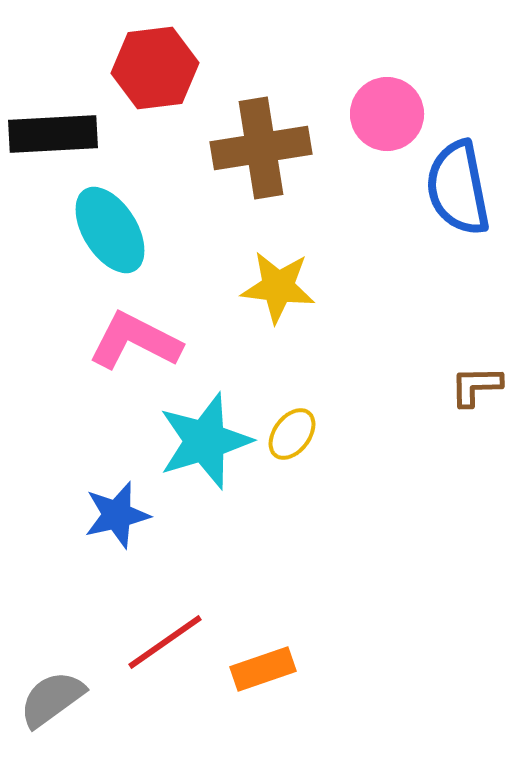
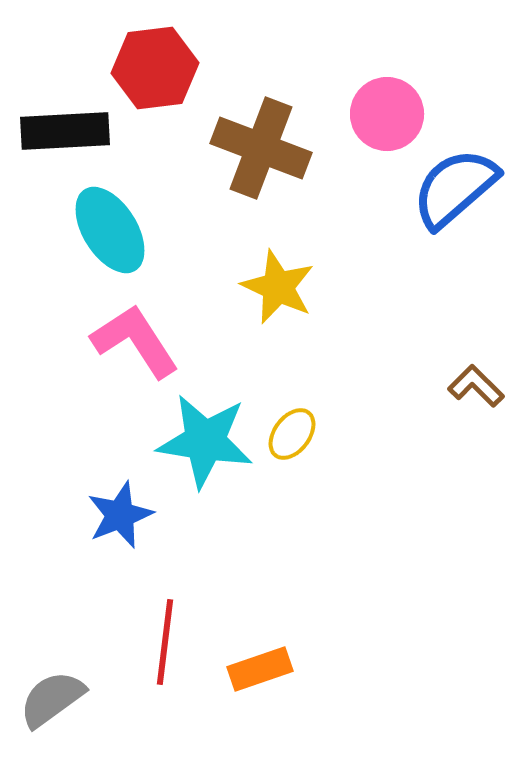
black rectangle: moved 12 px right, 3 px up
brown cross: rotated 30 degrees clockwise
blue semicircle: moved 3 px left; rotated 60 degrees clockwise
yellow star: rotated 18 degrees clockwise
pink L-shape: rotated 30 degrees clockwise
brown L-shape: rotated 46 degrees clockwise
cyan star: rotated 26 degrees clockwise
blue star: moved 3 px right; rotated 8 degrees counterclockwise
red line: rotated 48 degrees counterclockwise
orange rectangle: moved 3 px left
